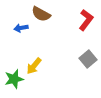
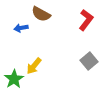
gray square: moved 1 px right, 2 px down
green star: rotated 18 degrees counterclockwise
